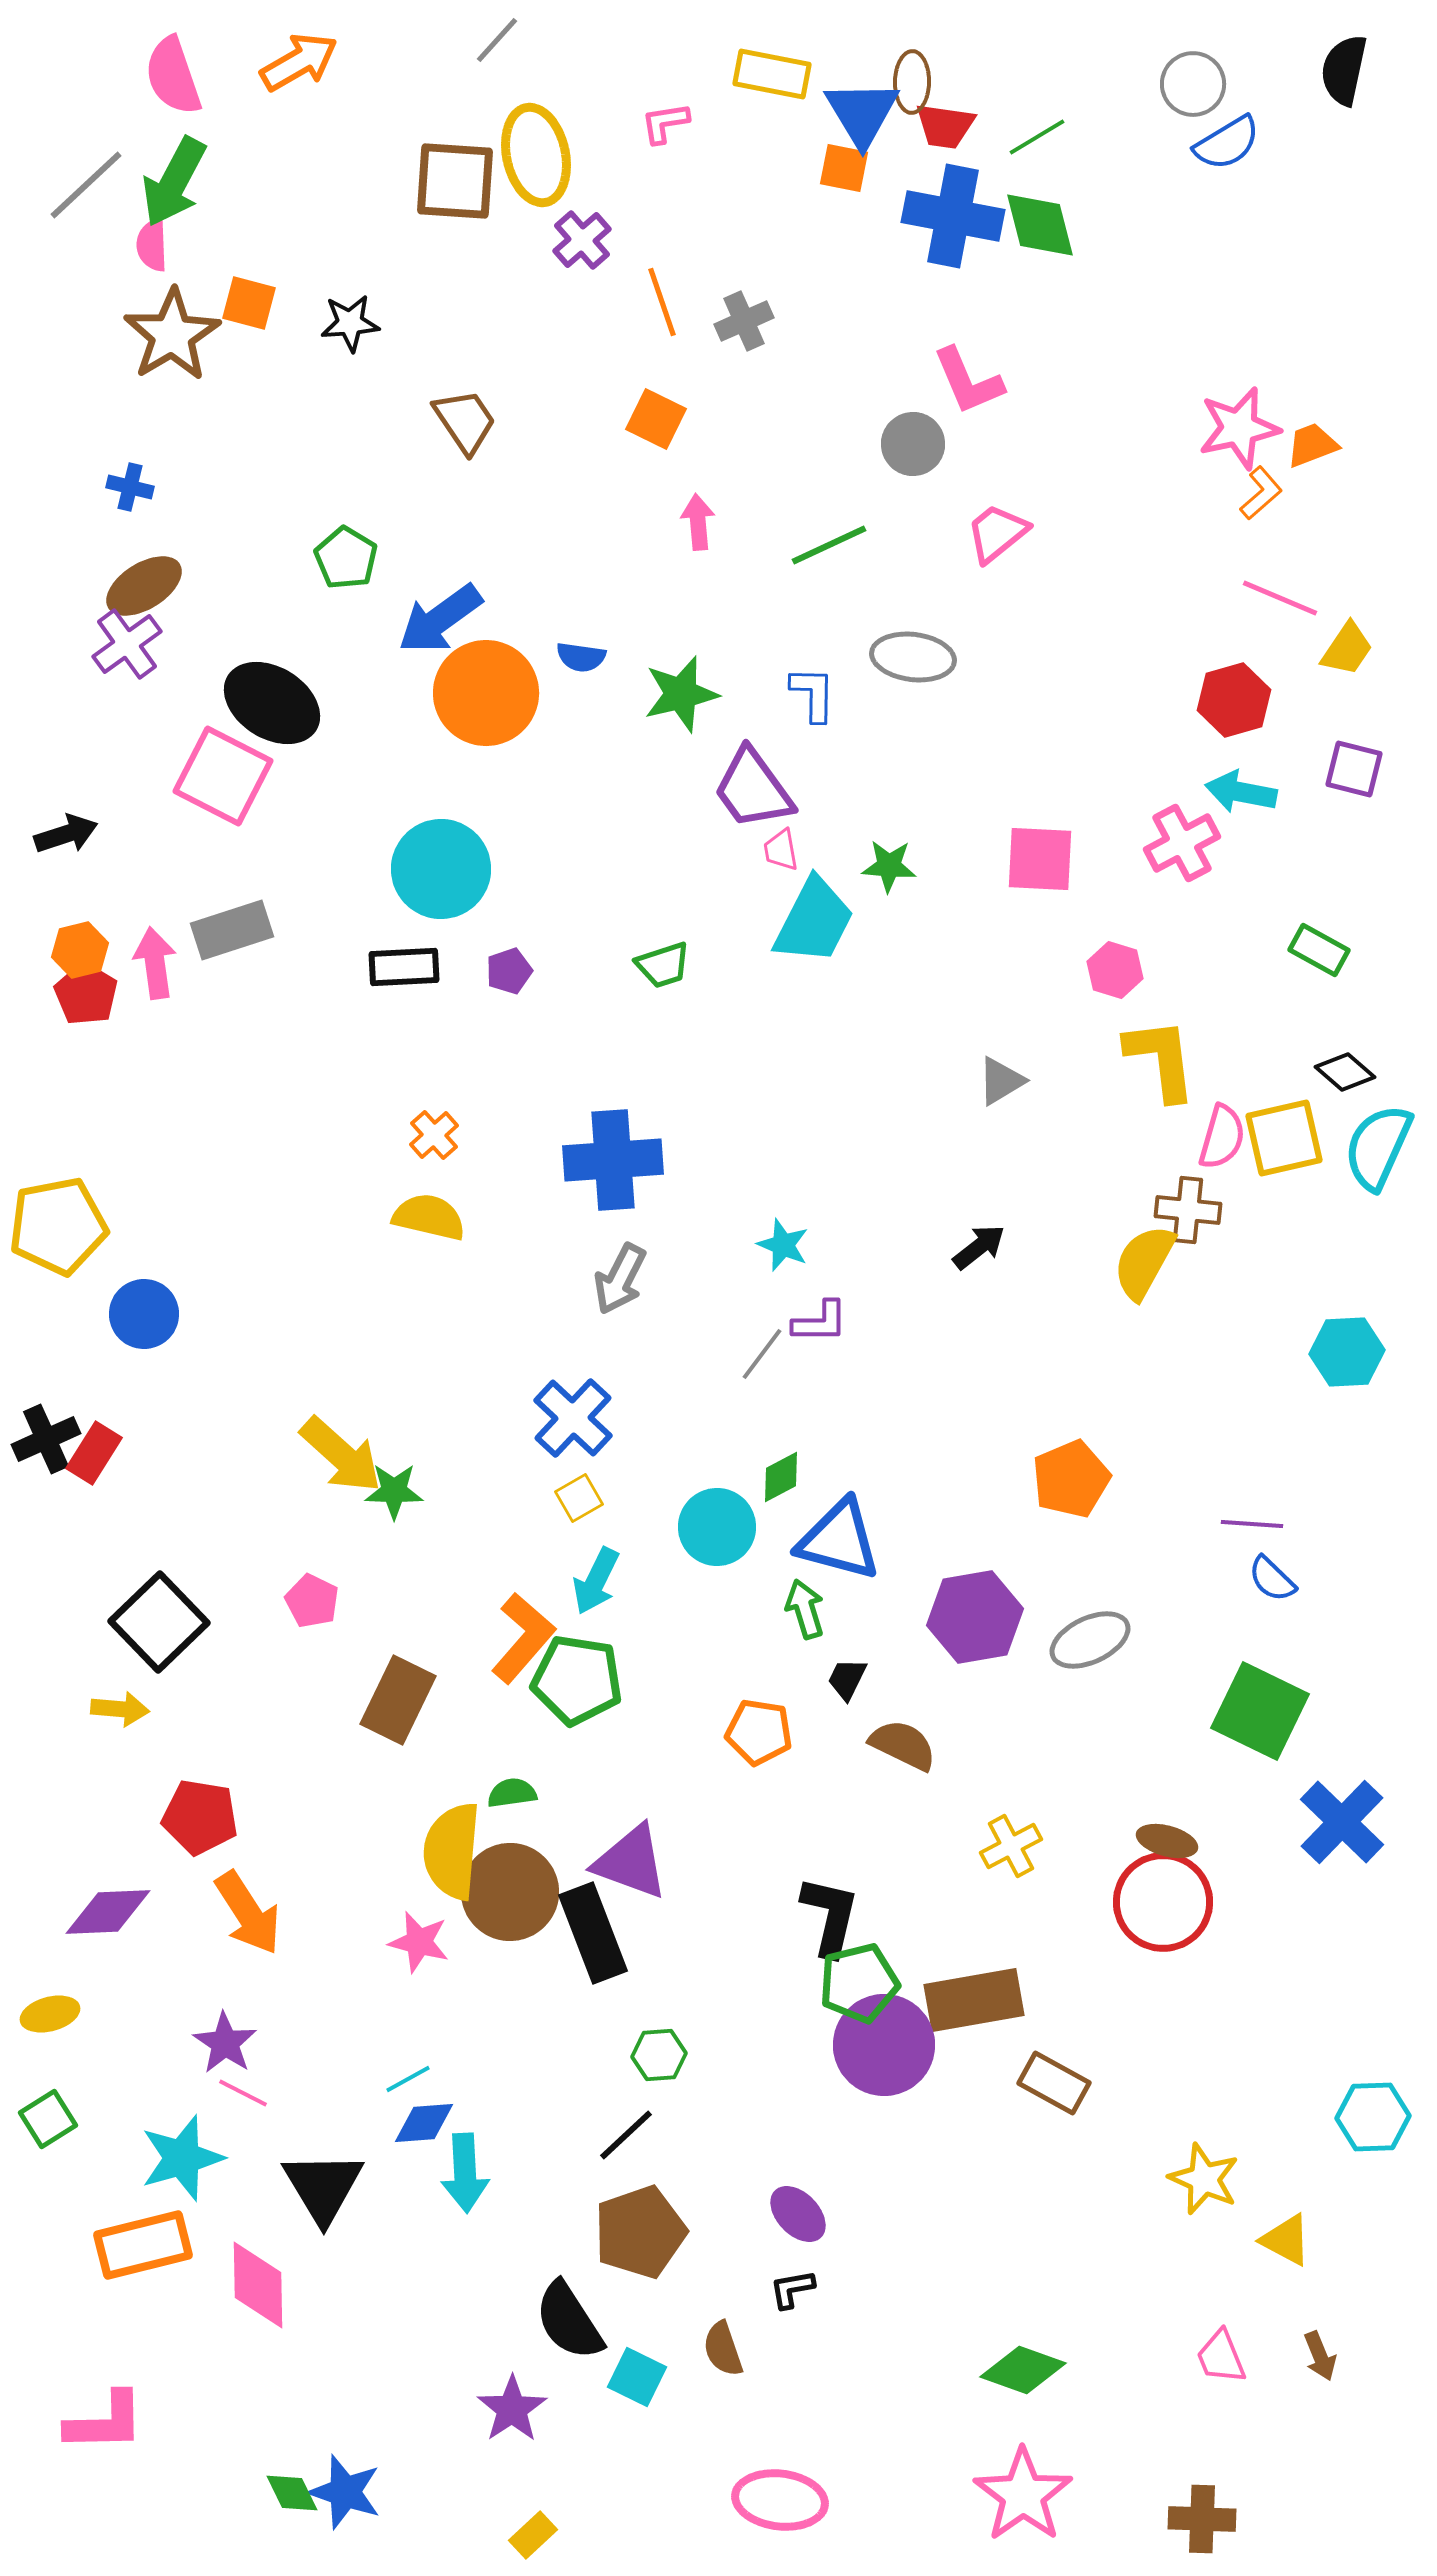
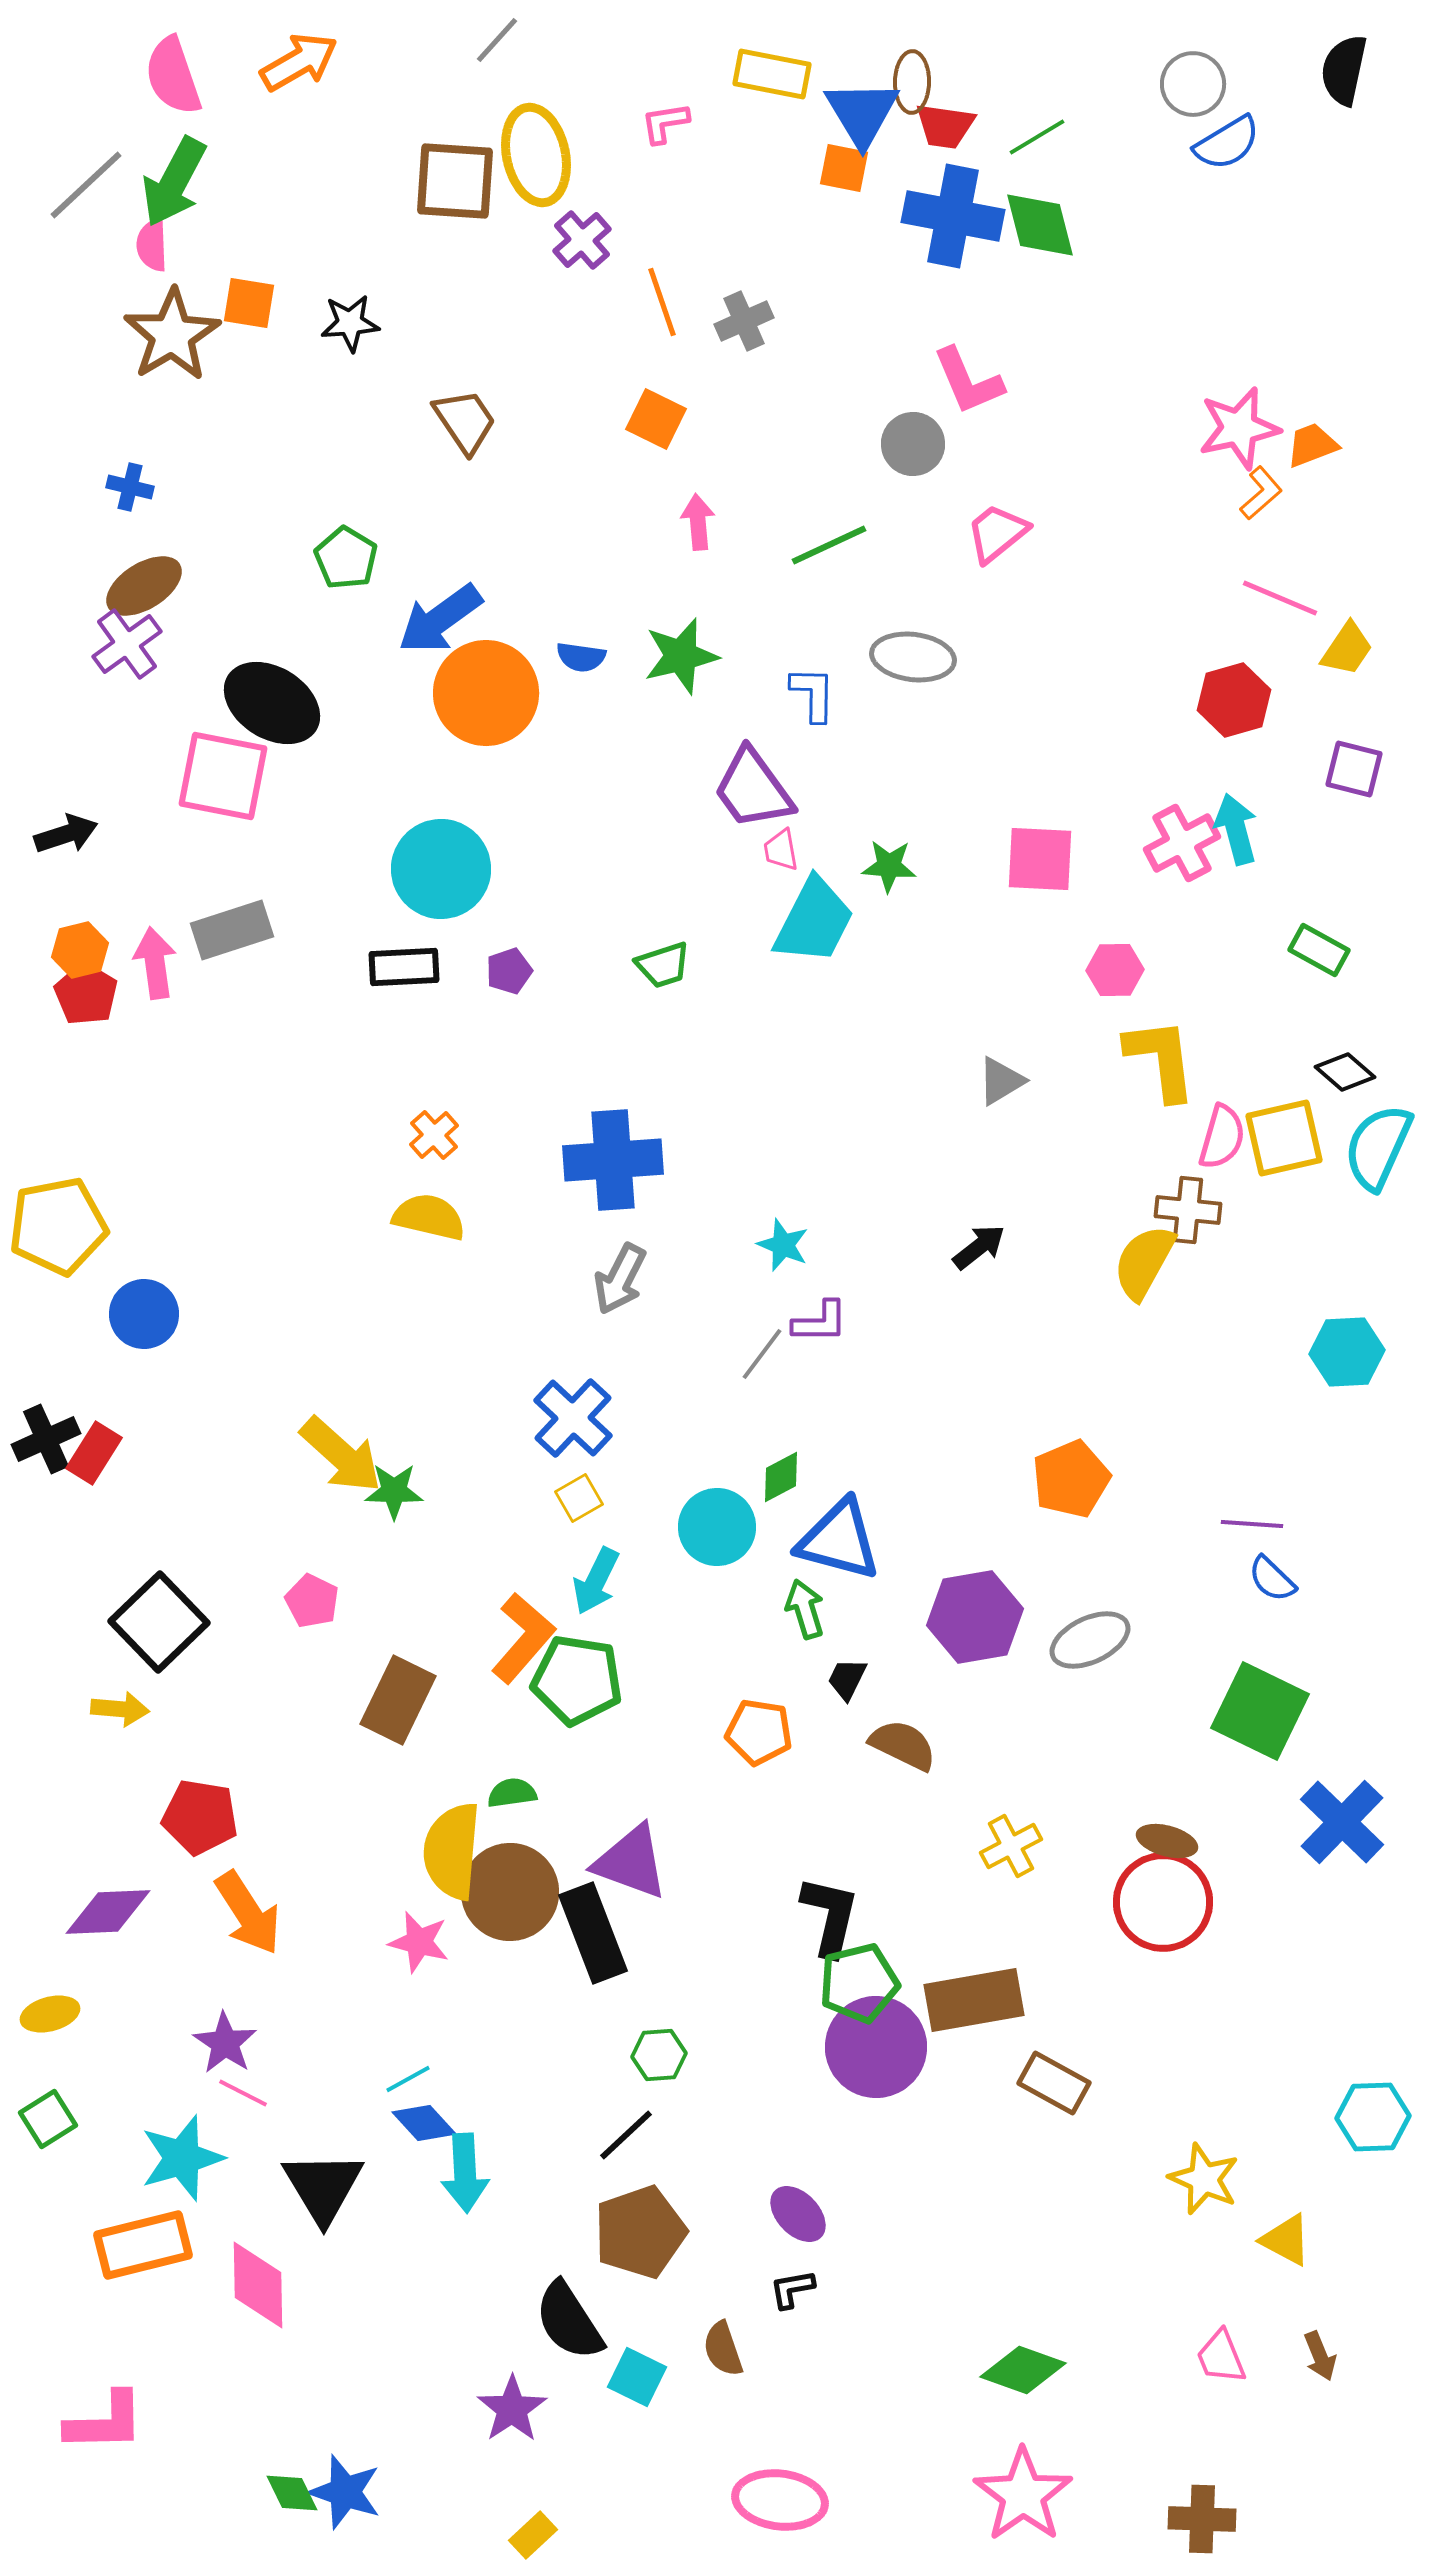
orange square at (249, 303): rotated 6 degrees counterclockwise
green star at (681, 694): moved 38 px up
pink square at (223, 776): rotated 16 degrees counterclockwise
cyan arrow at (1241, 792): moved 5 px left, 37 px down; rotated 64 degrees clockwise
pink hexagon at (1115, 970): rotated 18 degrees counterclockwise
purple circle at (884, 2045): moved 8 px left, 2 px down
blue diamond at (424, 2123): rotated 52 degrees clockwise
